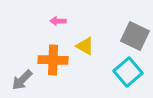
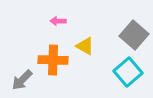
gray square: moved 1 px left, 1 px up; rotated 16 degrees clockwise
